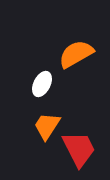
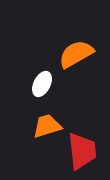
orange trapezoid: rotated 40 degrees clockwise
red trapezoid: moved 3 px right, 2 px down; rotated 21 degrees clockwise
